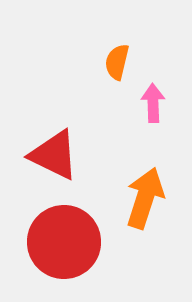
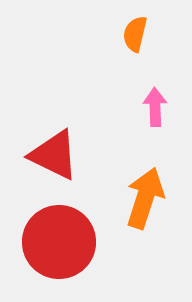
orange semicircle: moved 18 px right, 28 px up
pink arrow: moved 2 px right, 4 px down
red circle: moved 5 px left
